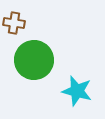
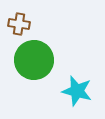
brown cross: moved 5 px right, 1 px down
